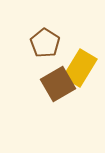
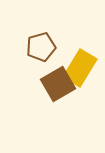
brown pentagon: moved 4 px left, 4 px down; rotated 24 degrees clockwise
